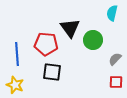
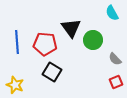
cyan semicircle: rotated 42 degrees counterclockwise
black triangle: moved 1 px right
red pentagon: moved 1 px left
blue line: moved 12 px up
gray semicircle: rotated 88 degrees counterclockwise
black square: rotated 24 degrees clockwise
red square: rotated 24 degrees counterclockwise
